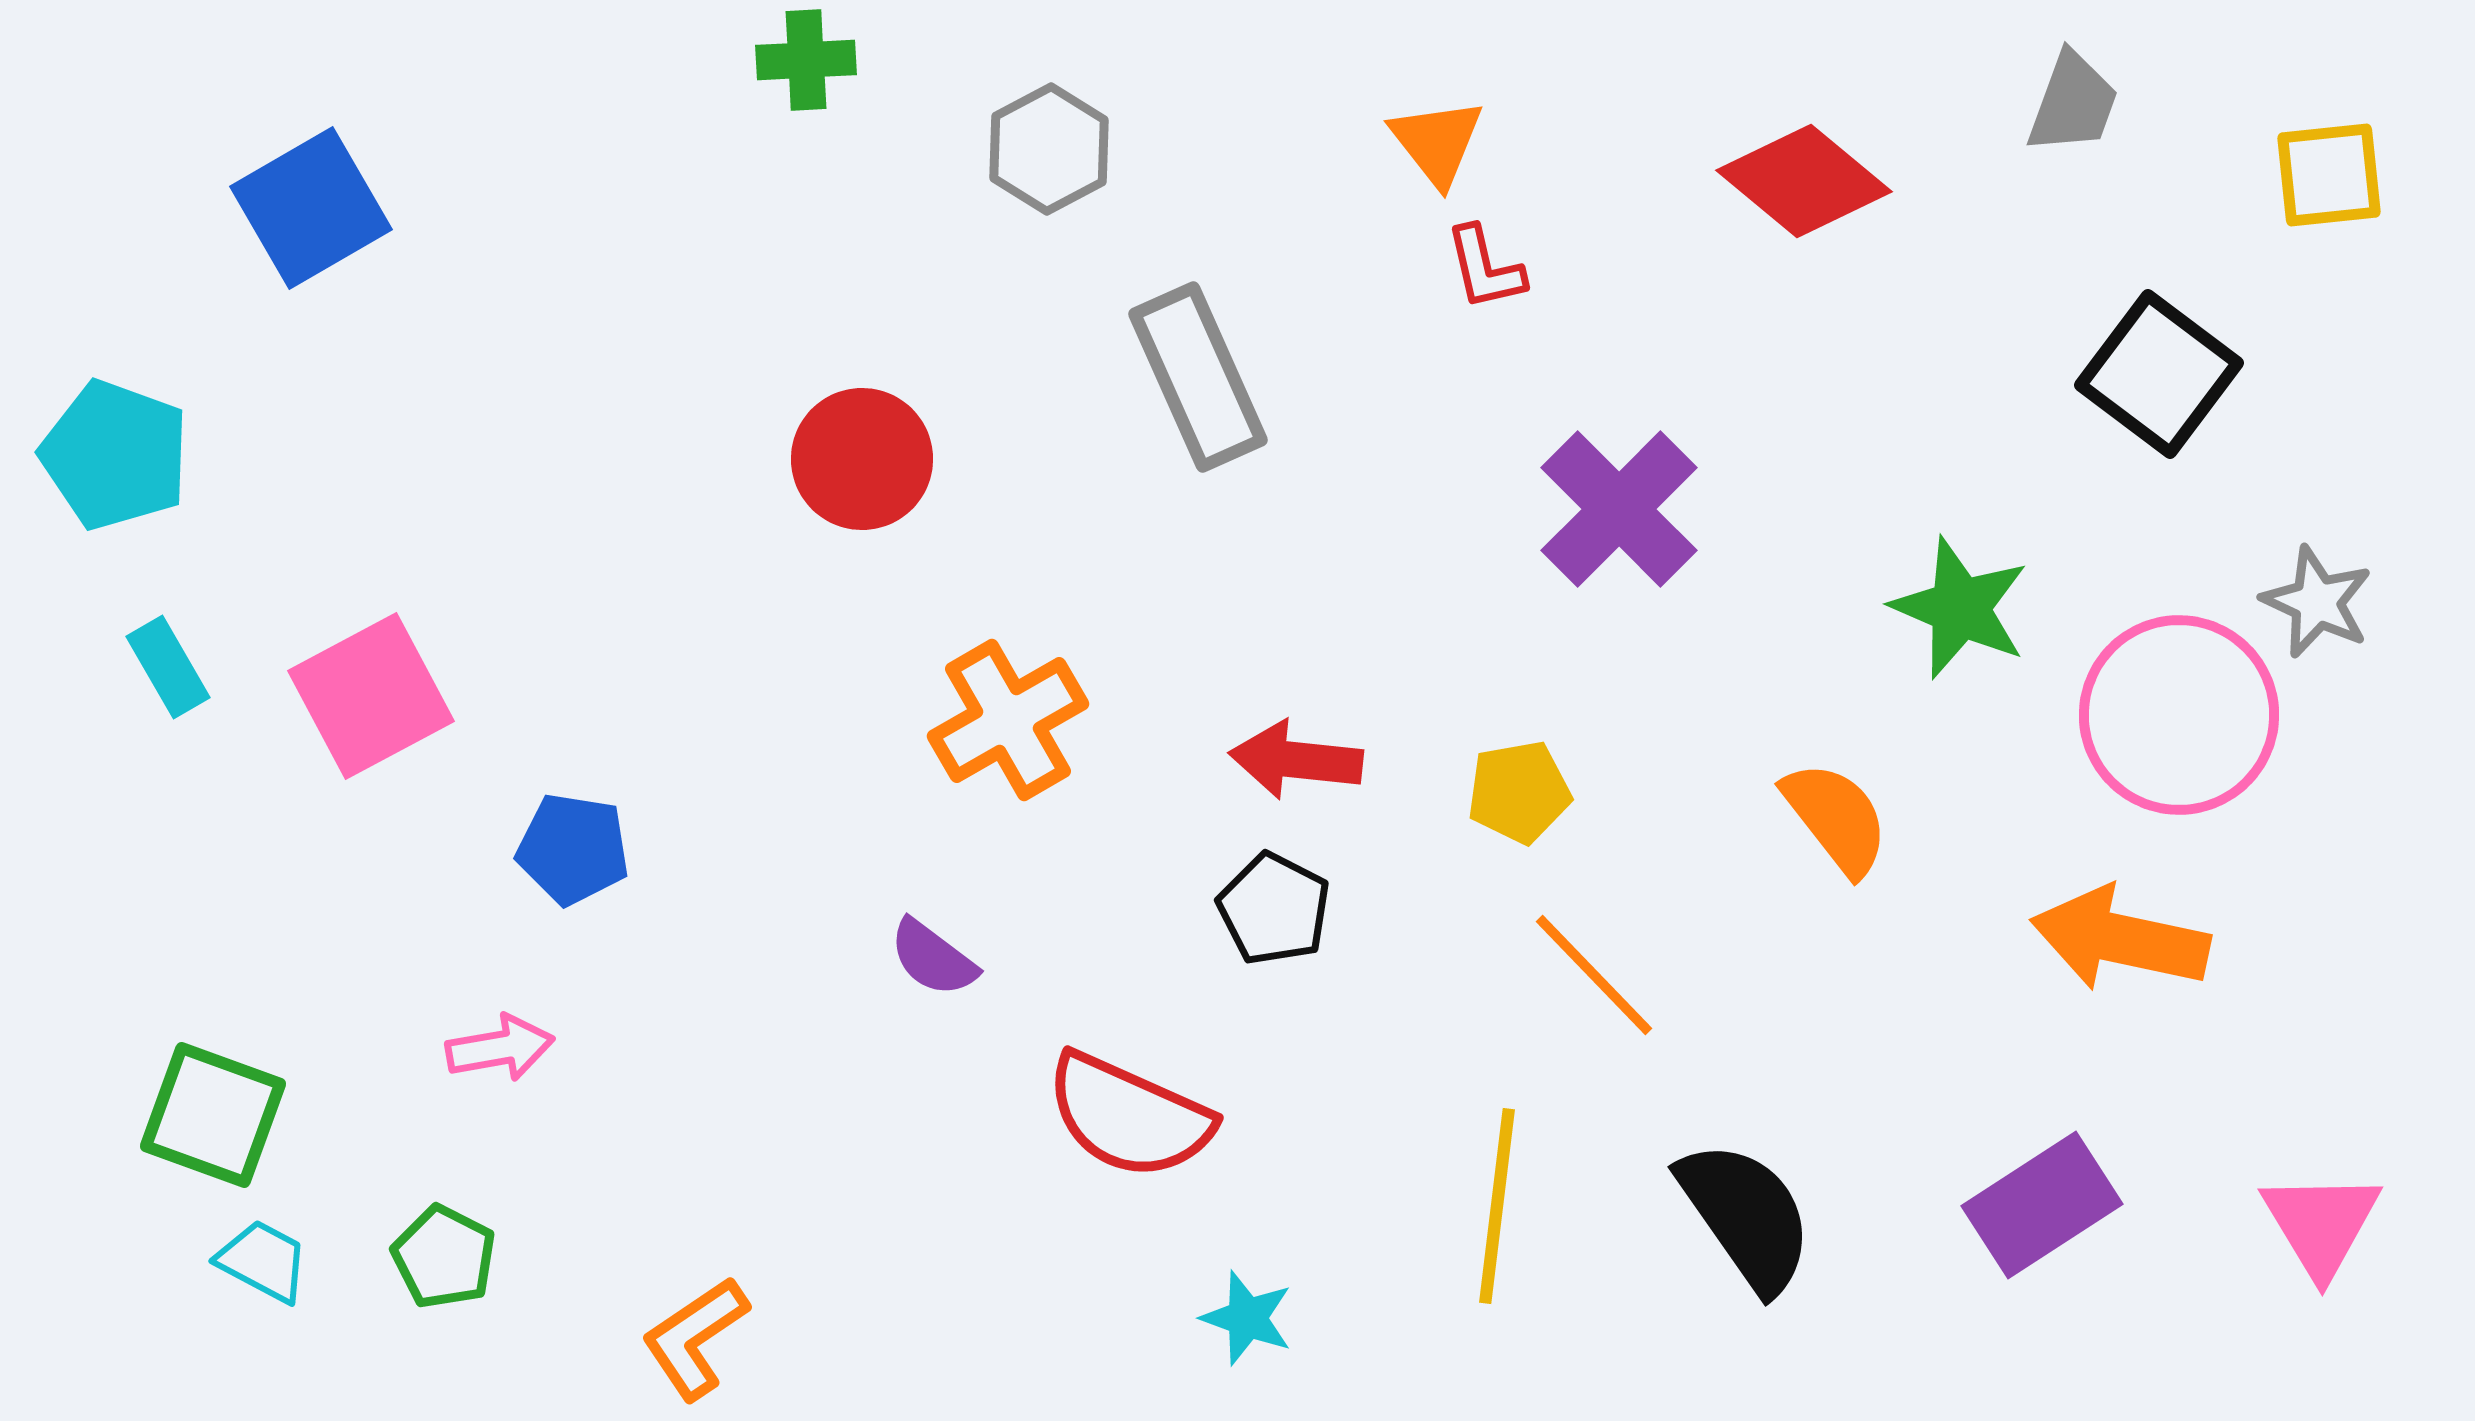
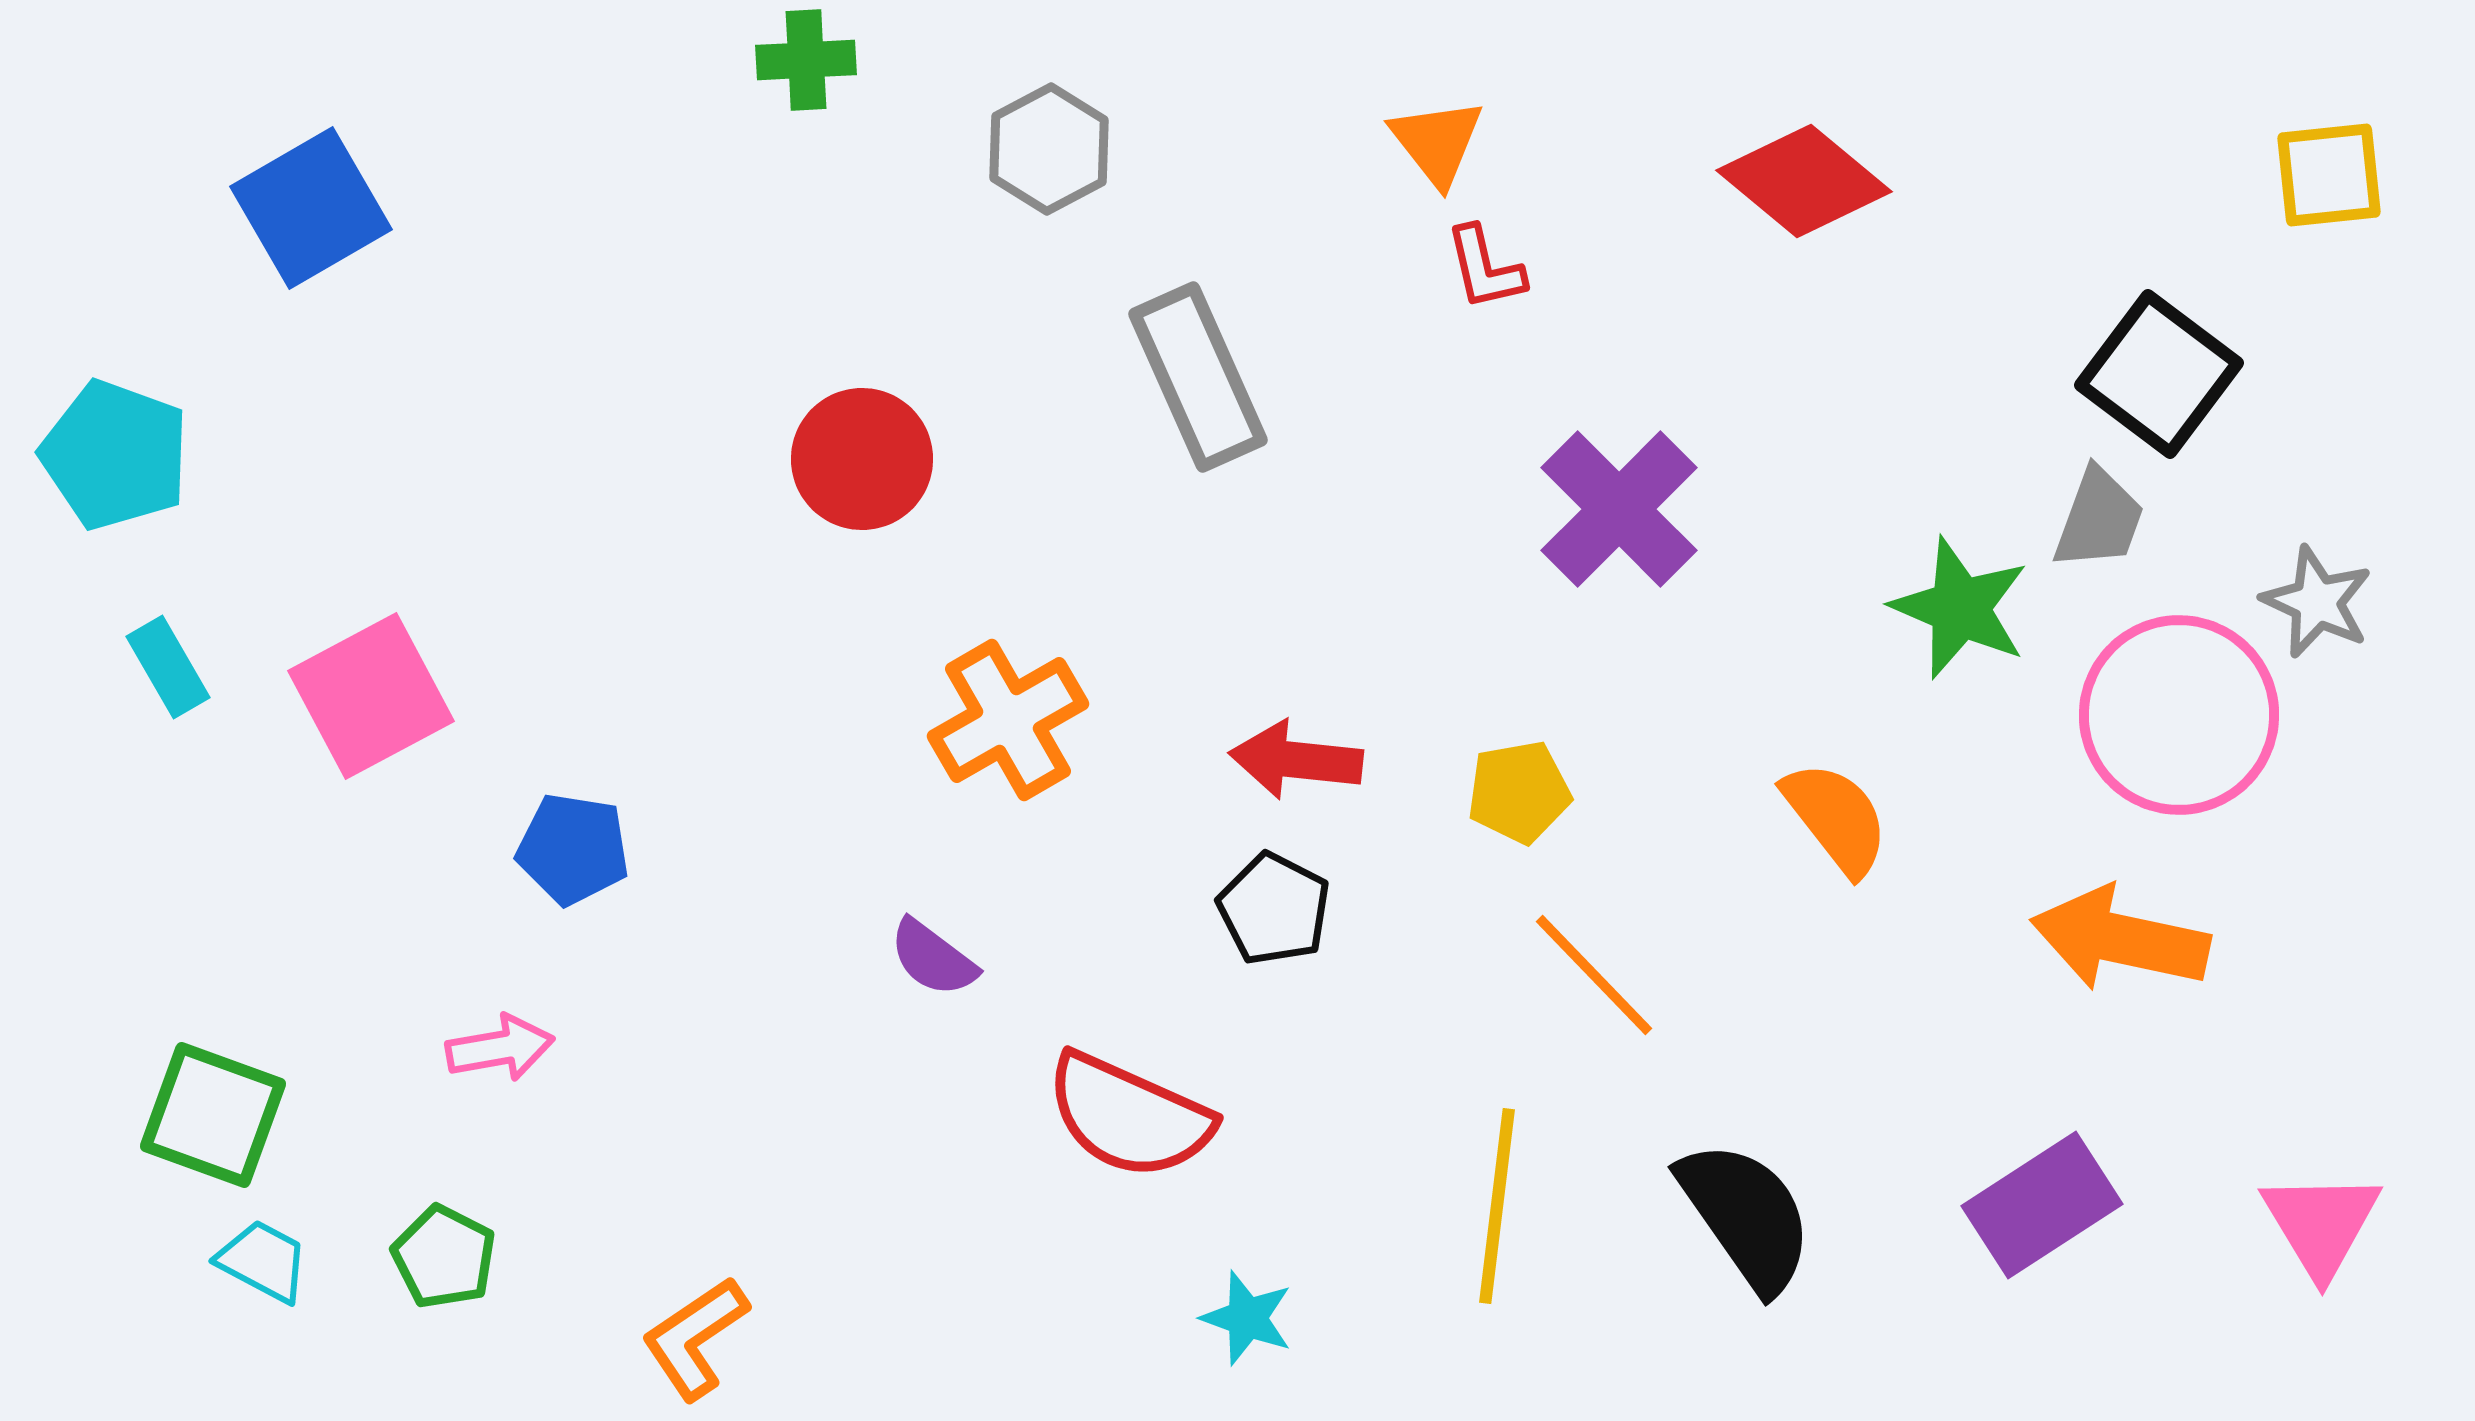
gray trapezoid: moved 26 px right, 416 px down
